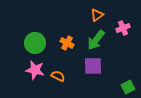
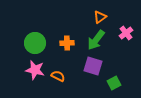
orange triangle: moved 3 px right, 2 px down
pink cross: moved 3 px right, 5 px down; rotated 16 degrees counterclockwise
orange cross: rotated 32 degrees counterclockwise
purple square: rotated 18 degrees clockwise
green square: moved 14 px left, 4 px up
